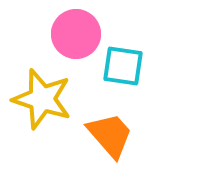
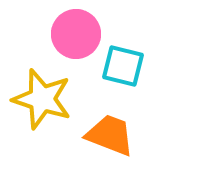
cyan square: rotated 6 degrees clockwise
orange trapezoid: rotated 28 degrees counterclockwise
